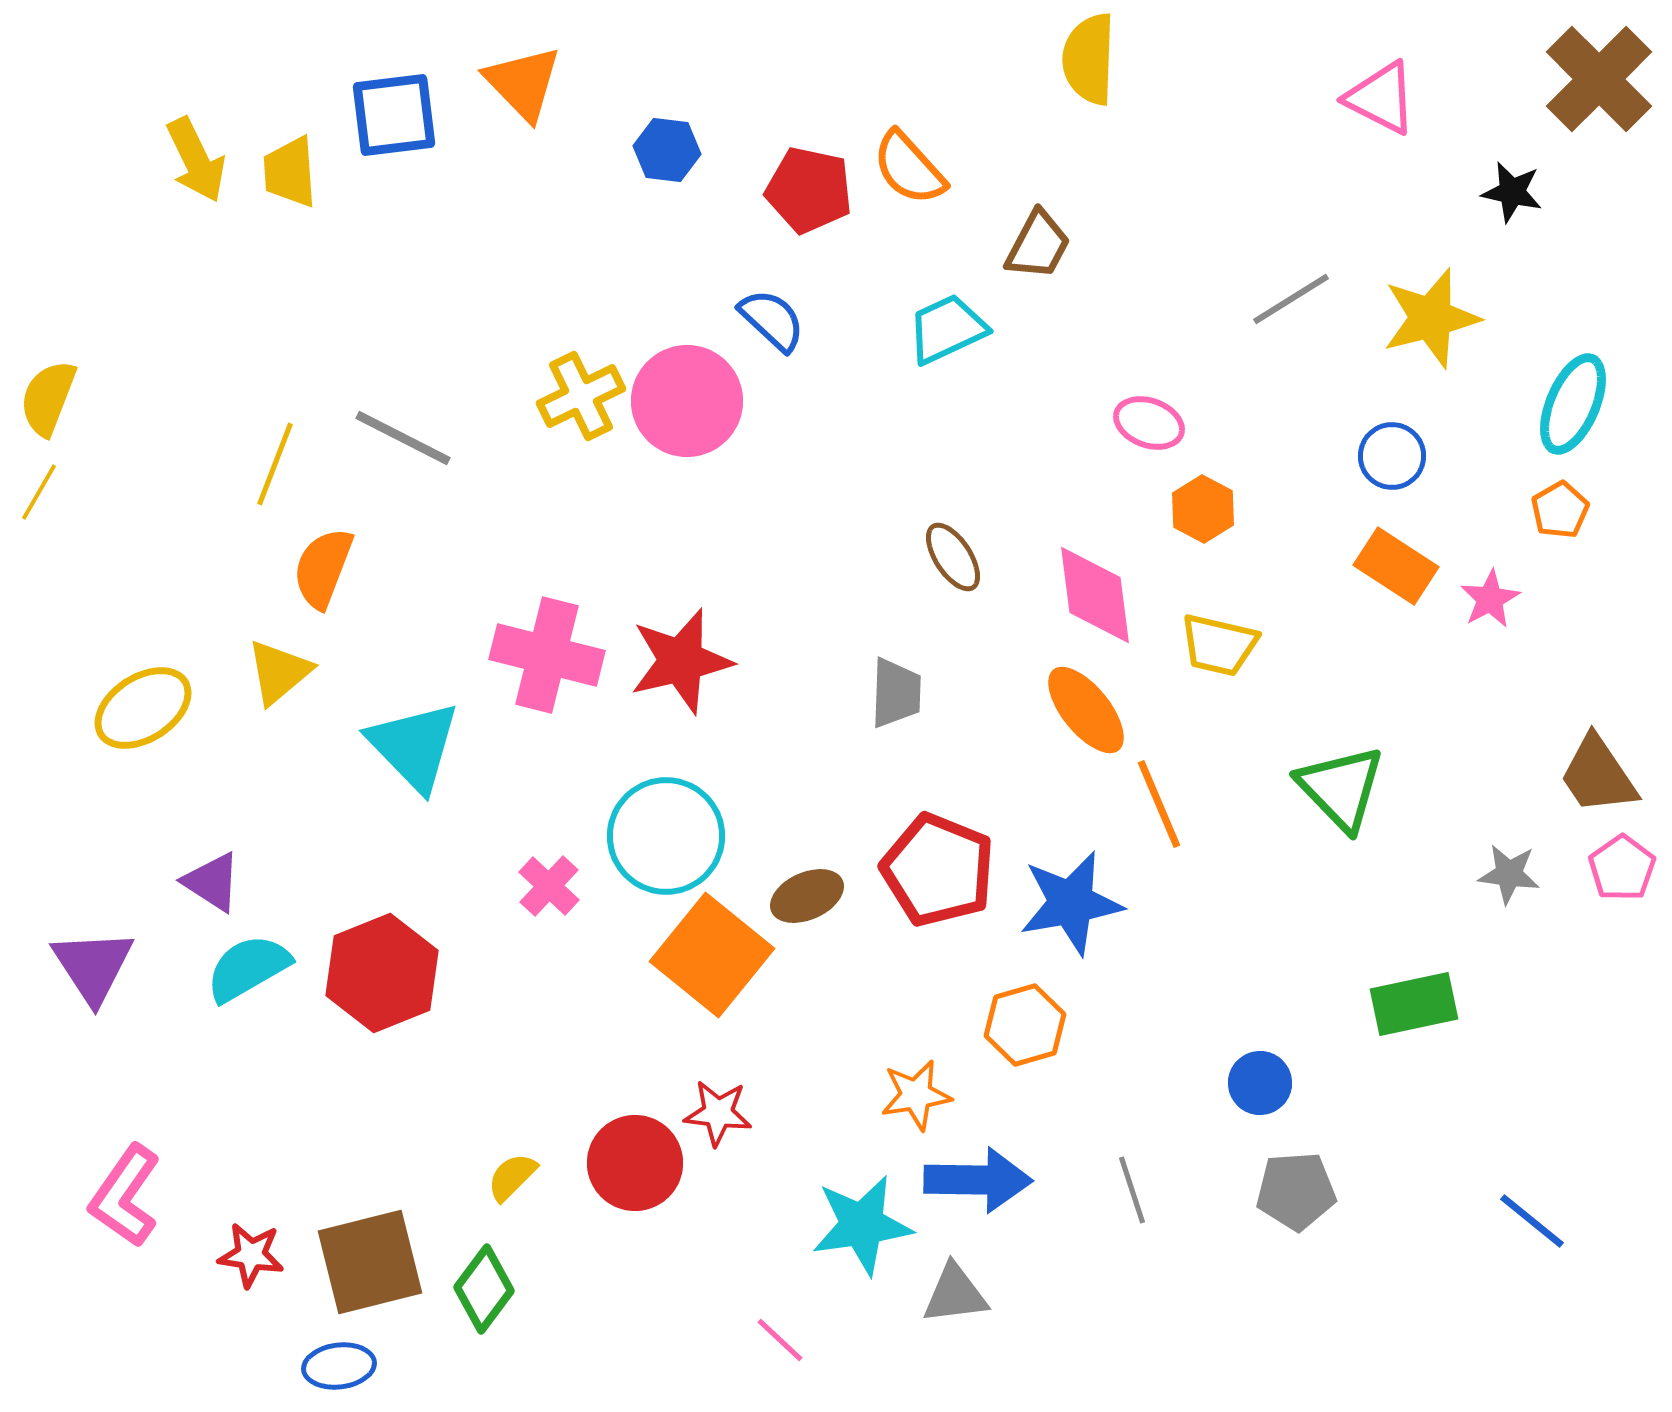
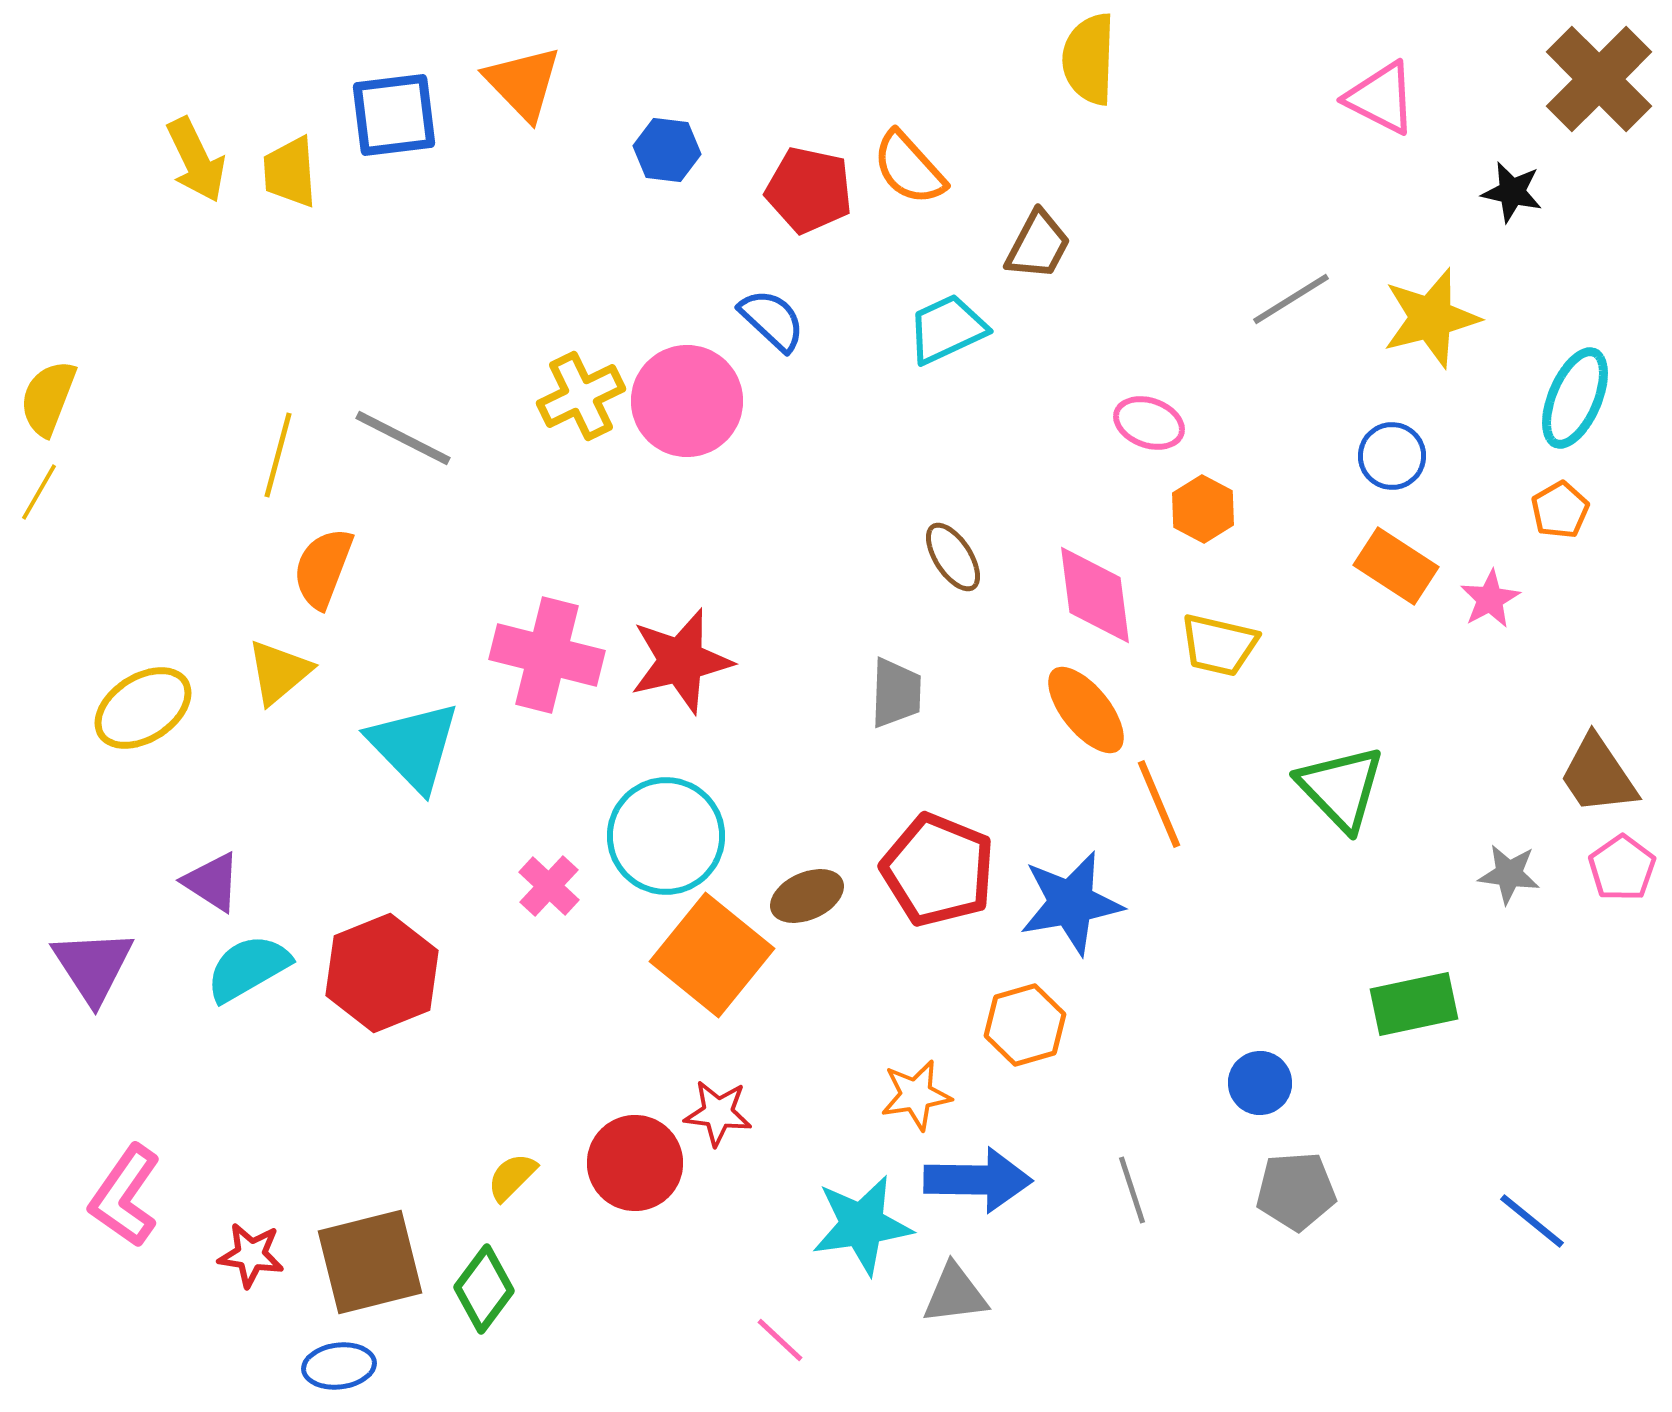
cyan ellipse at (1573, 404): moved 2 px right, 6 px up
yellow line at (275, 464): moved 3 px right, 9 px up; rotated 6 degrees counterclockwise
